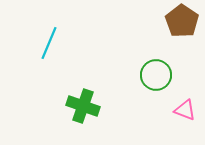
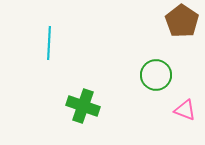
cyan line: rotated 20 degrees counterclockwise
